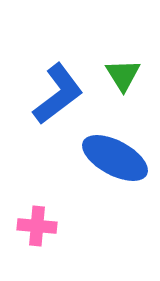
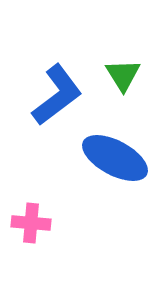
blue L-shape: moved 1 px left, 1 px down
pink cross: moved 6 px left, 3 px up
